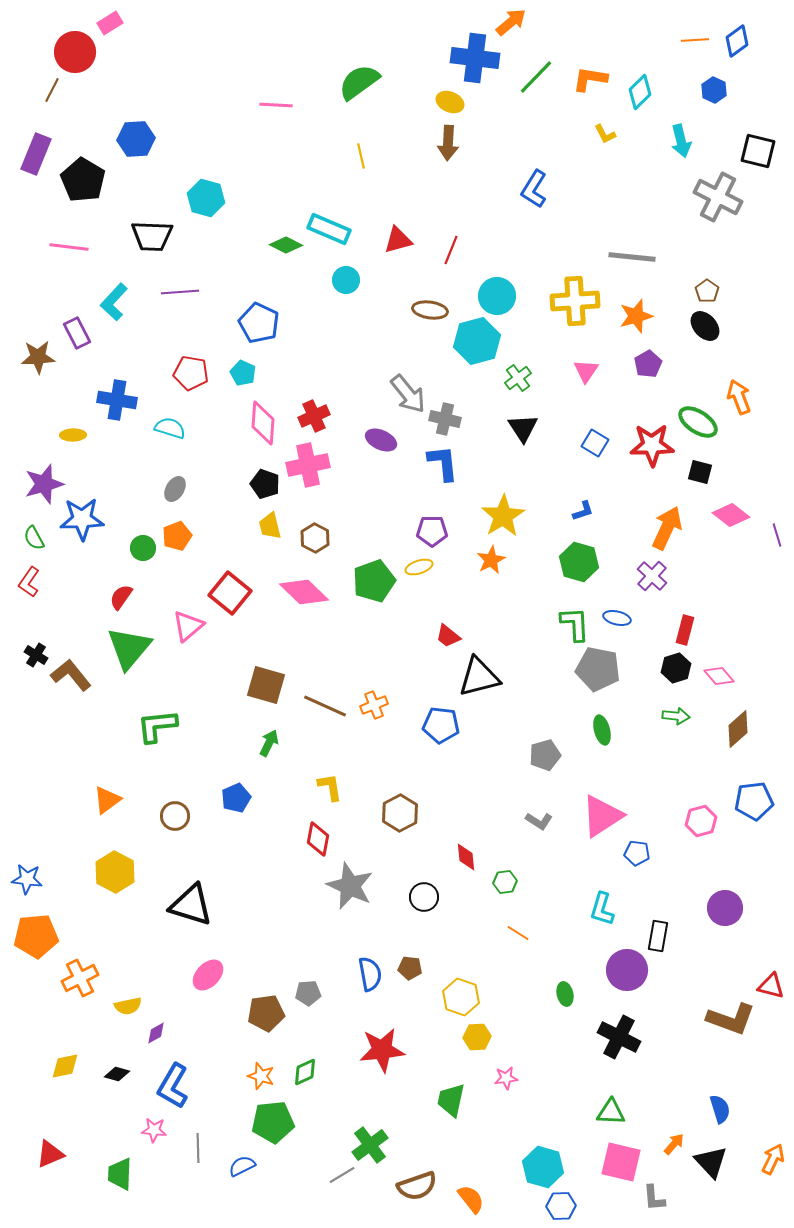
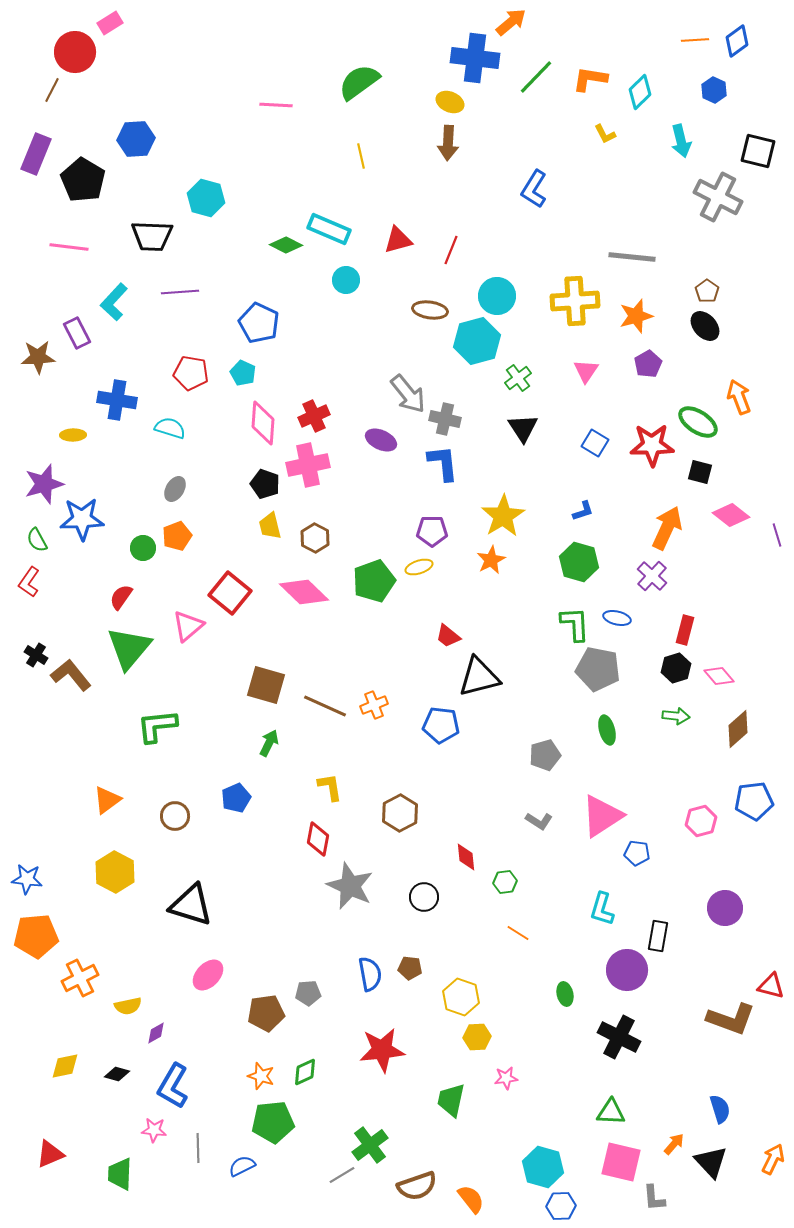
green semicircle at (34, 538): moved 3 px right, 2 px down
green ellipse at (602, 730): moved 5 px right
